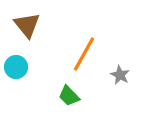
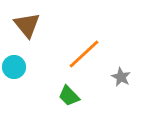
orange line: rotated 18 degrees clockwise
cyan circle: moved 2 px left
gray star: moved 1 px right, 2 px down
